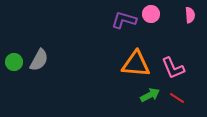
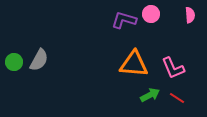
orange triangle: moved 2 px left
